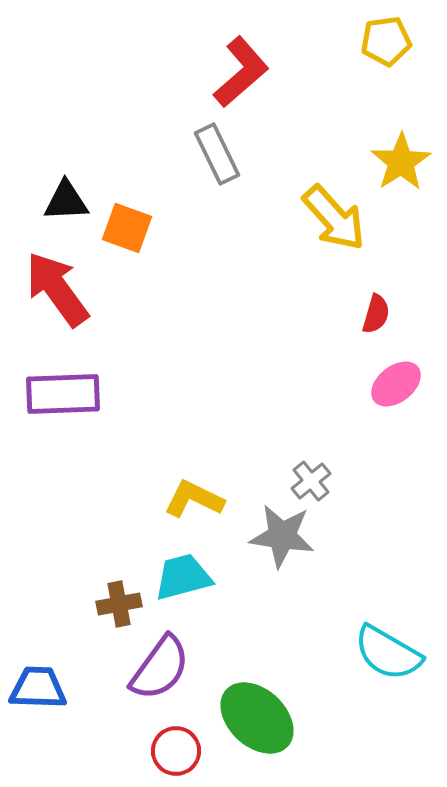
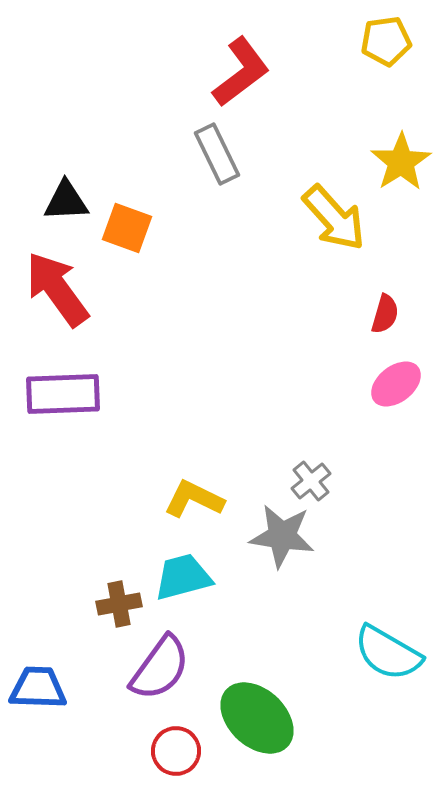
red L-shape: rotated 4 degrees clockwise
red semicircle: moved 9 px right
